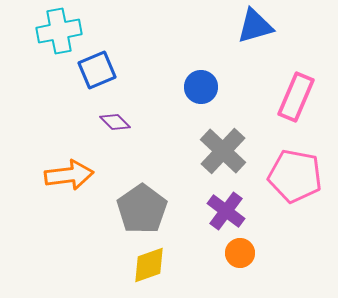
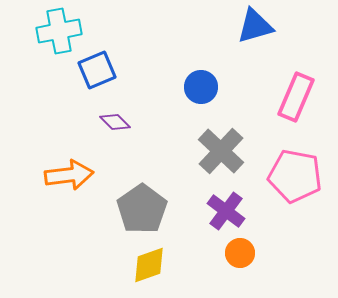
gray cross: moved 2 px left
